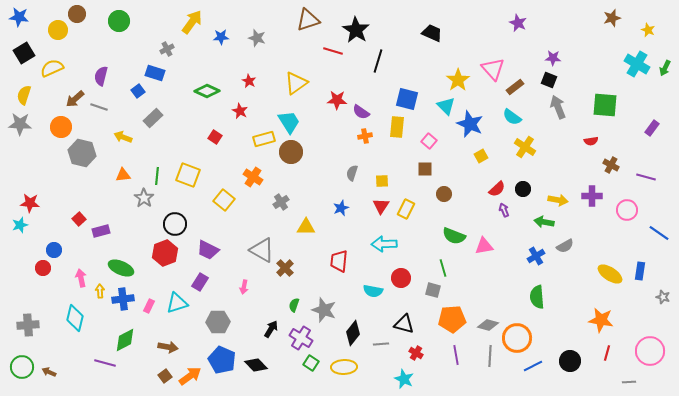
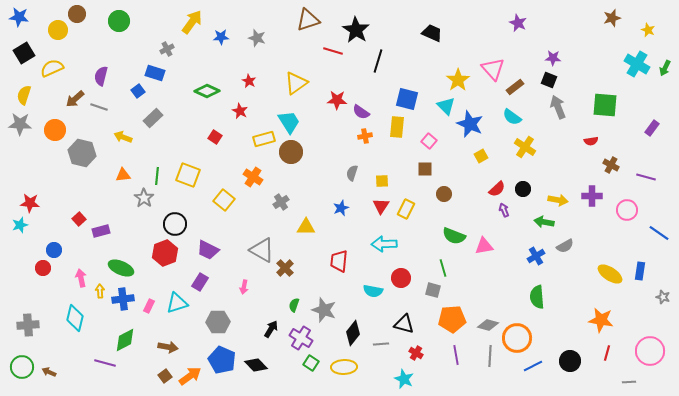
orange circle at (61, 127): moved 6 px left, 3 px down
